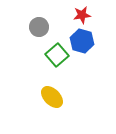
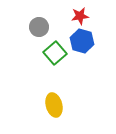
red star: moved 2 px left, 1 px down
green square: moved 2 px left, 2 px up
yellow ellipse: moved 2 px right, 8 px down; rotated 30 degrees clockwise
